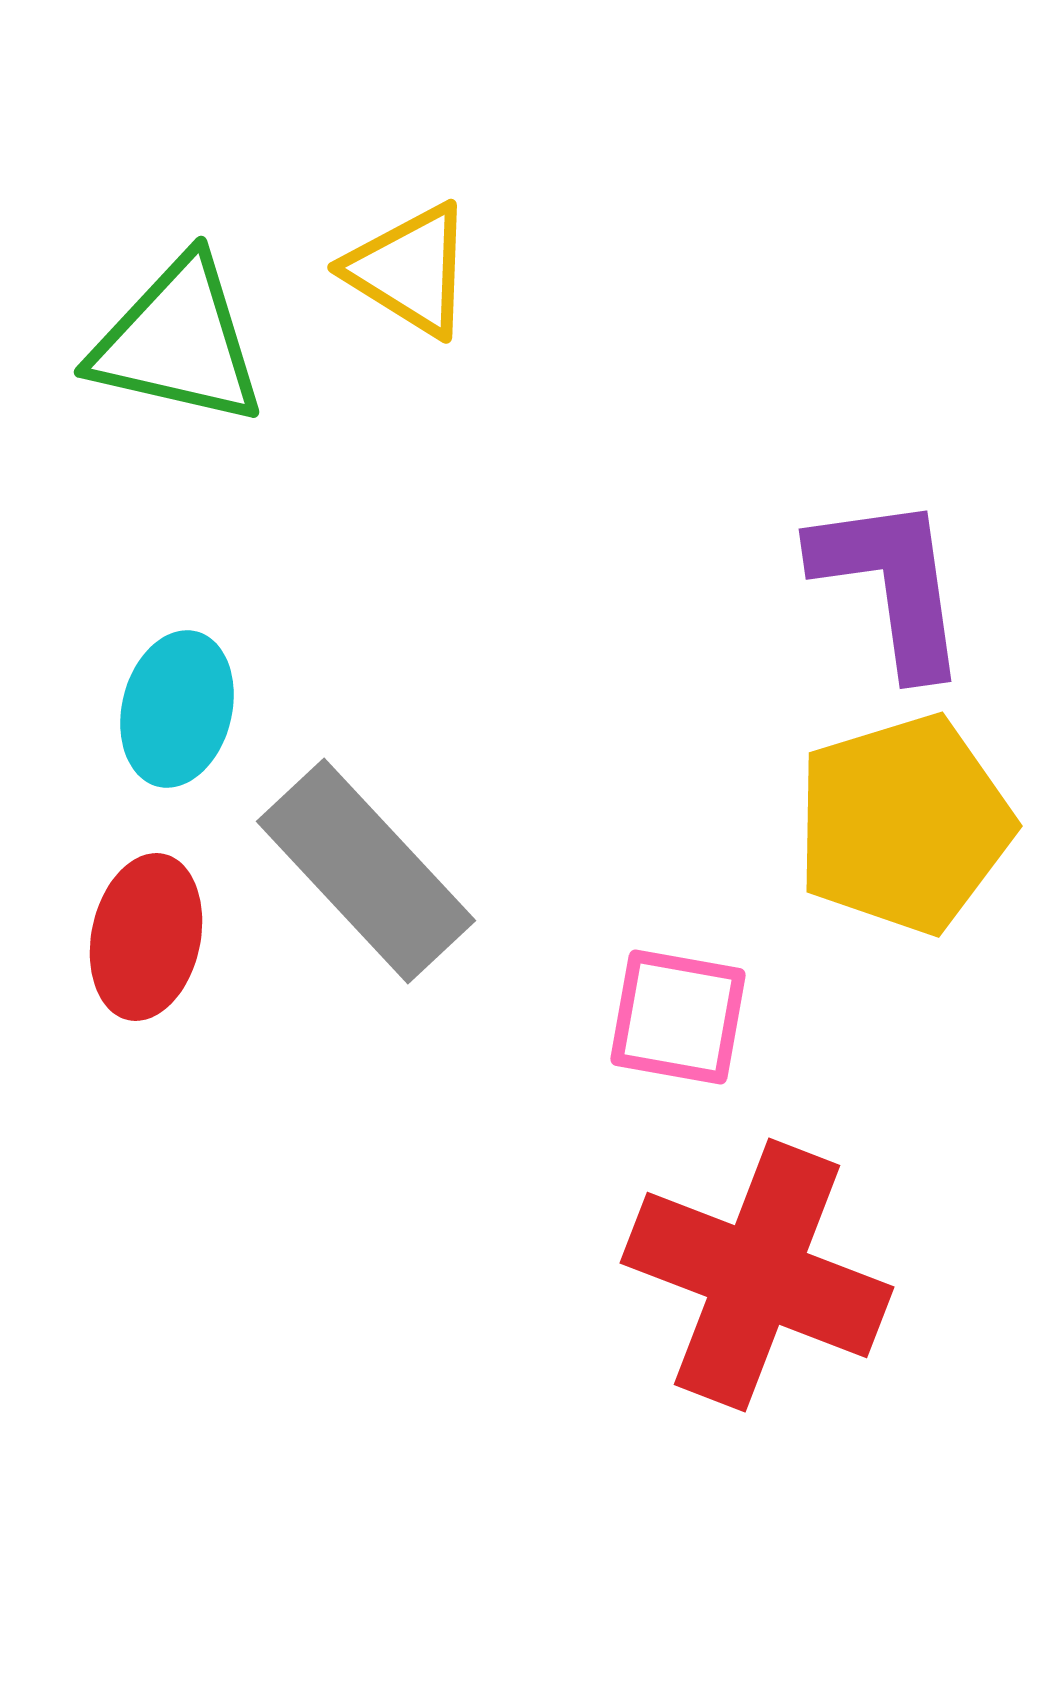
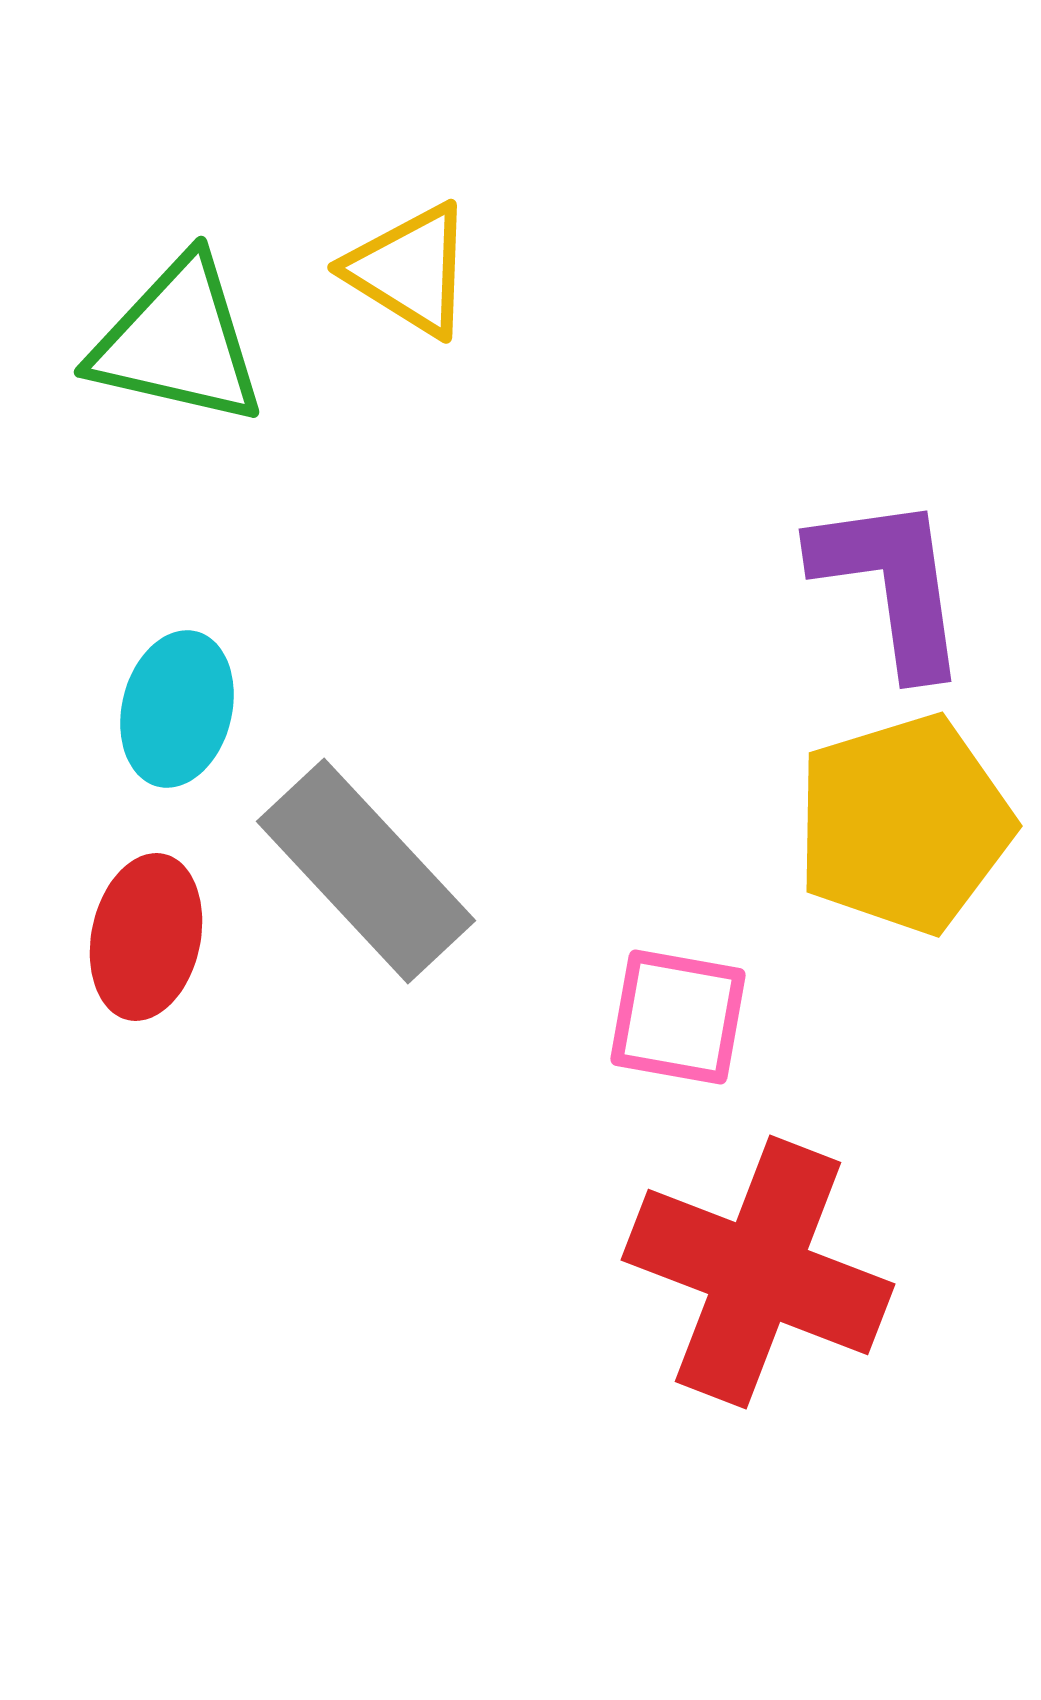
red cross: moved 1 px right, 3 px up
